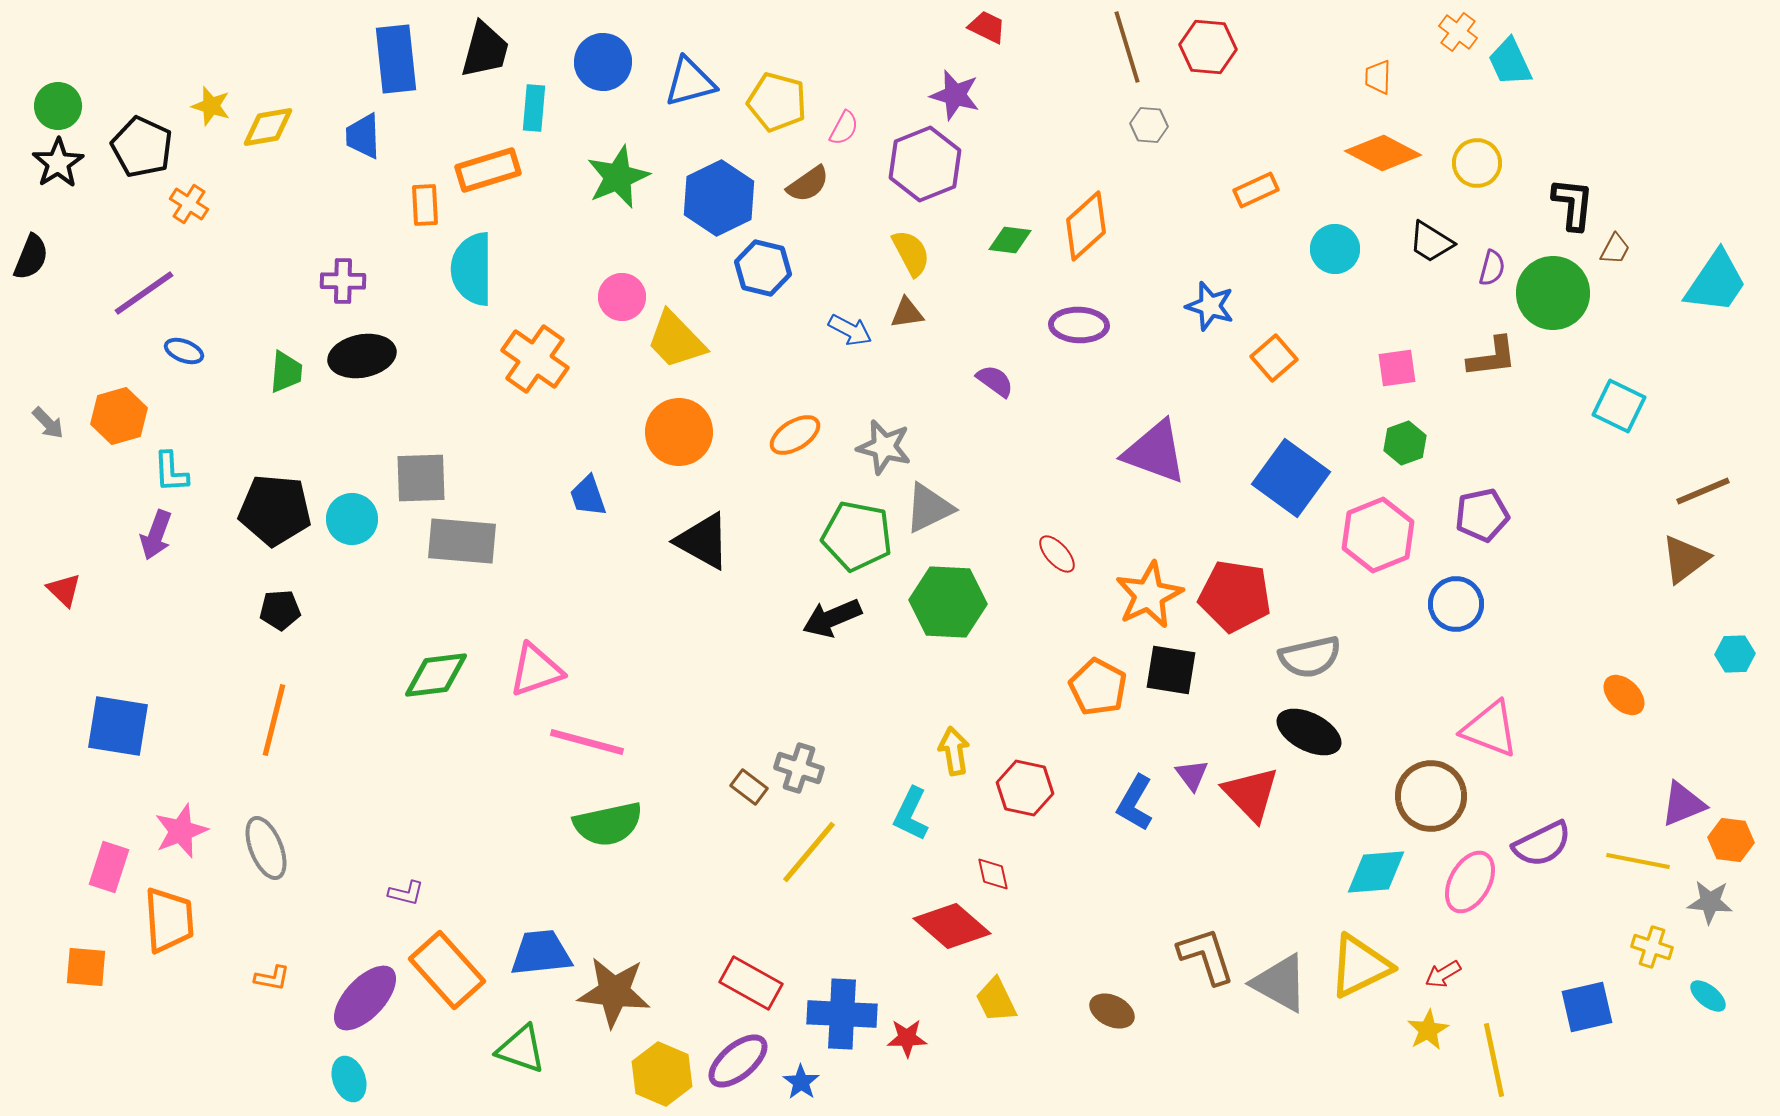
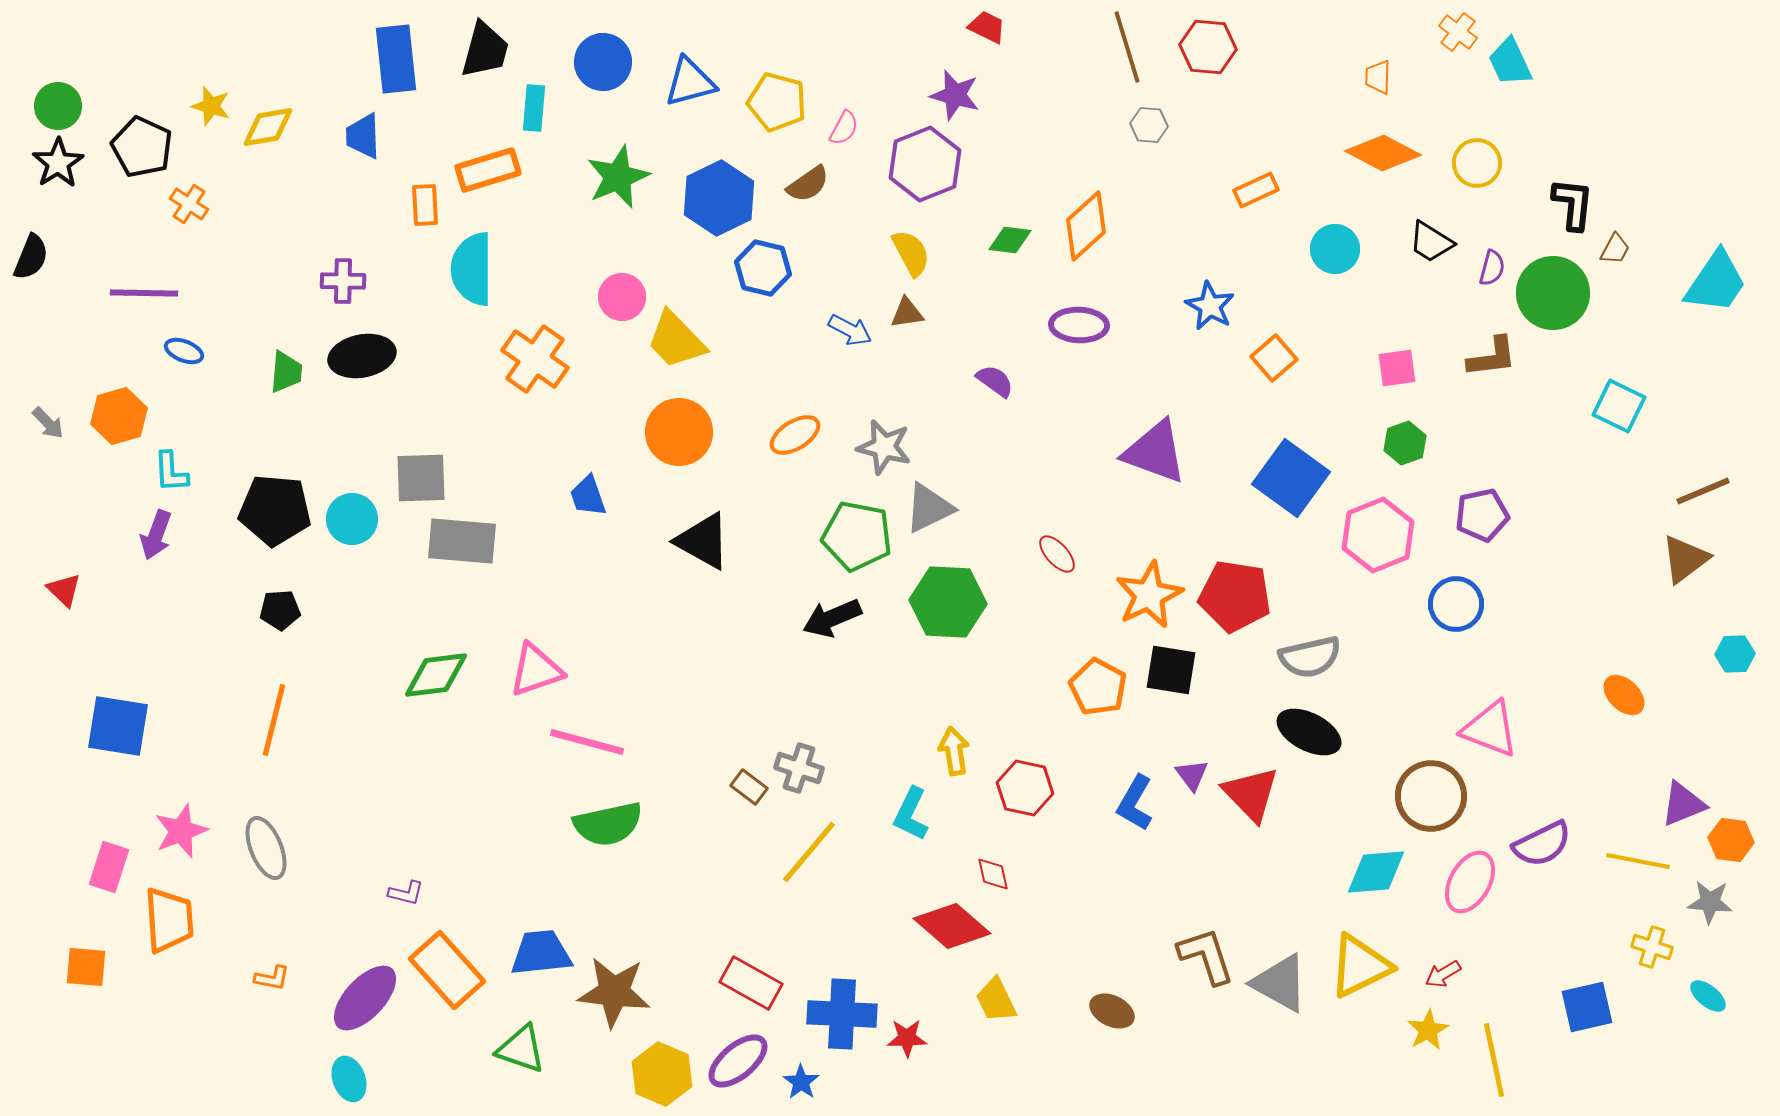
purple line at (144, 293): rotated 36 degrees clockwise
blue star at (1210, 306): rotated 12 degrees clockwise
